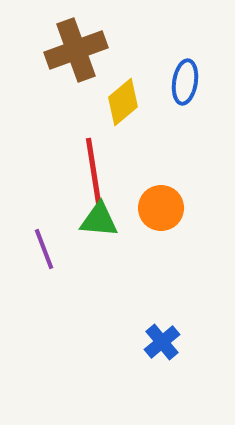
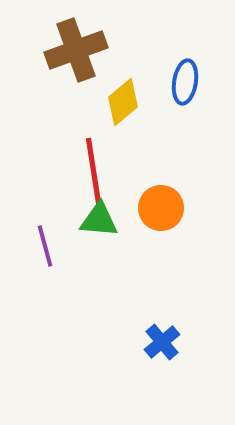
purple line: moved 1 px right, 3 px up; rotated 6 degrees clockwise
